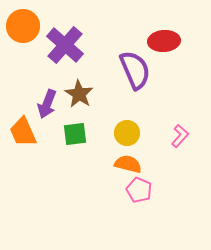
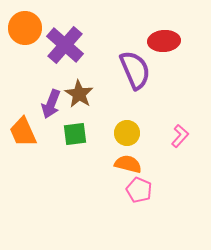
orange circle: moved 2 px right, 2 px down
purple arrow: moved 4 px right
